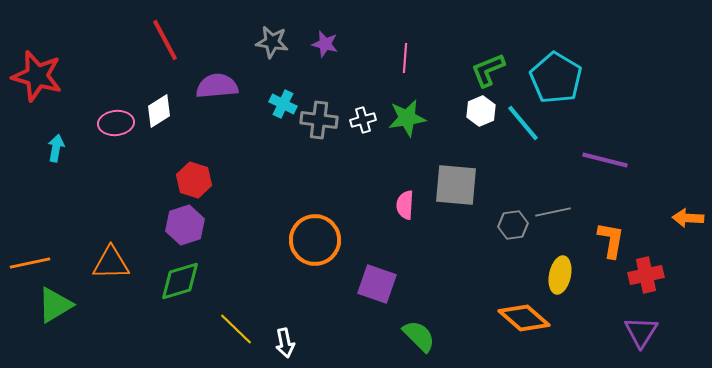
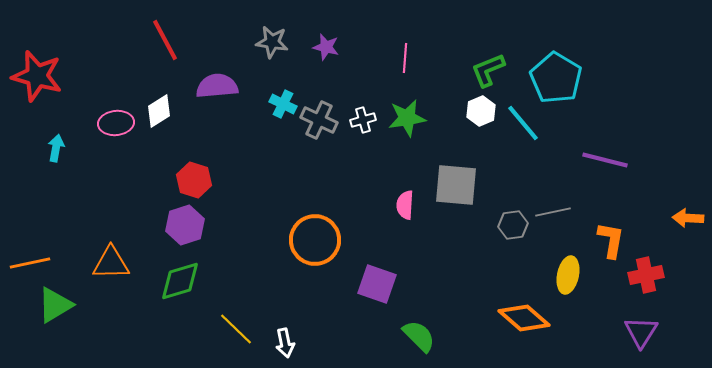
purple star: moved 1 px right, 3 px down
gray cross: rotated 18 degrees clockwise
yellow ellipse: moved 8 px right
